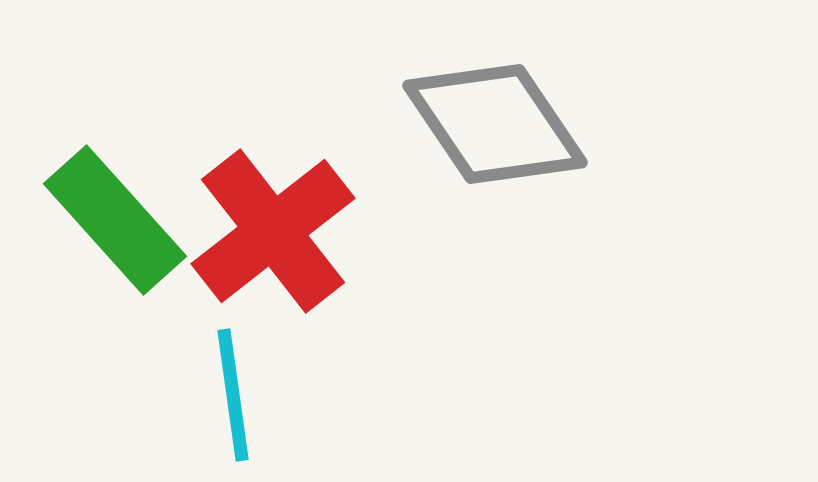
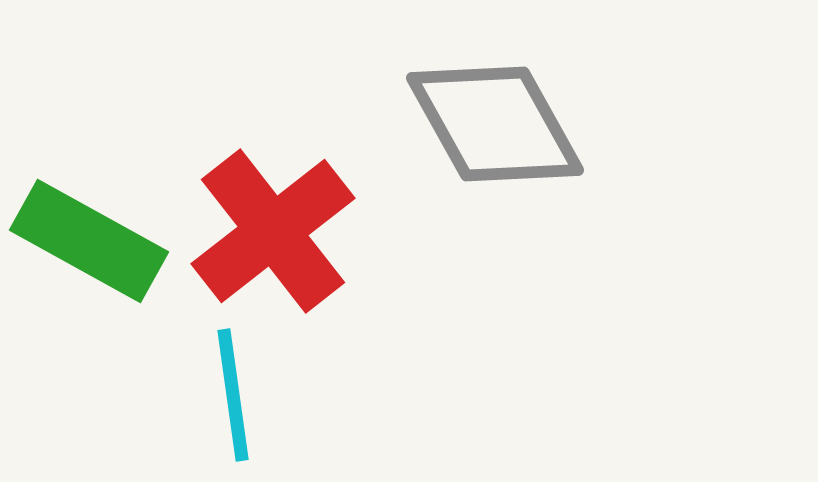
gray diamond: rotated 5 degrees clockwise
green rectangle: moved 26 px left, 21 px down; rotated 19 degrees counterclockwise
